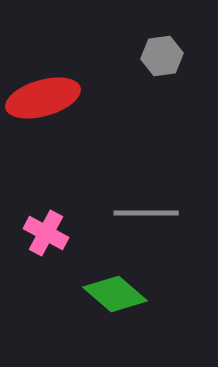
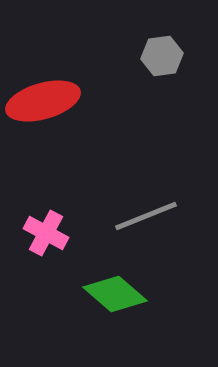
red ellipse: moved 3 px down
gray line: moved 3 px down; rotated 22 degrees counterclockwise
